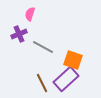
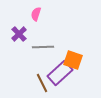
pink semicircle: moved 6 px right
purple cross: rotated 21 degrees counterclockwise
gray line: rotated 30 degrees counterclockwise
purple rectangle: moved 6 px left, 6 px up
